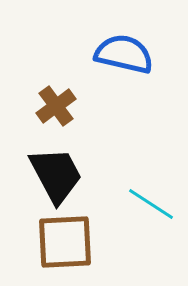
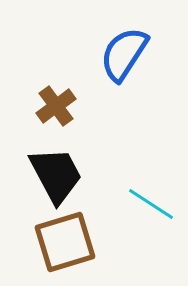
blue semicircle: rotated 70 degrees counterclockwise
brown square: rotated 14 degrees counterclockwise
